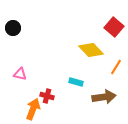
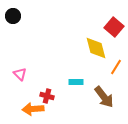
black circle: moved 12 px up
yellow diamond: moved 5 px right, 2 px up; rotated 30 degrees clockwise
pink triangle: rotated 32 degrees clockwise
cyan rectangle: rotated 16 degrees counterclockwise
brown arrow: rotated 60 degrees clockwise
orange arrow: rotated 115 degrees counterclockwise
